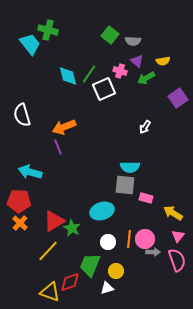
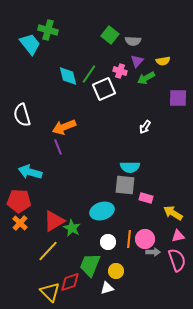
purple triangle: rotated 32 degrees clockwise
purple square: rotated 36 degrees clockwise
pink triangle: rotated 40 degrees clockwise
yellow triangle: rotated 25 degrees clockwise
